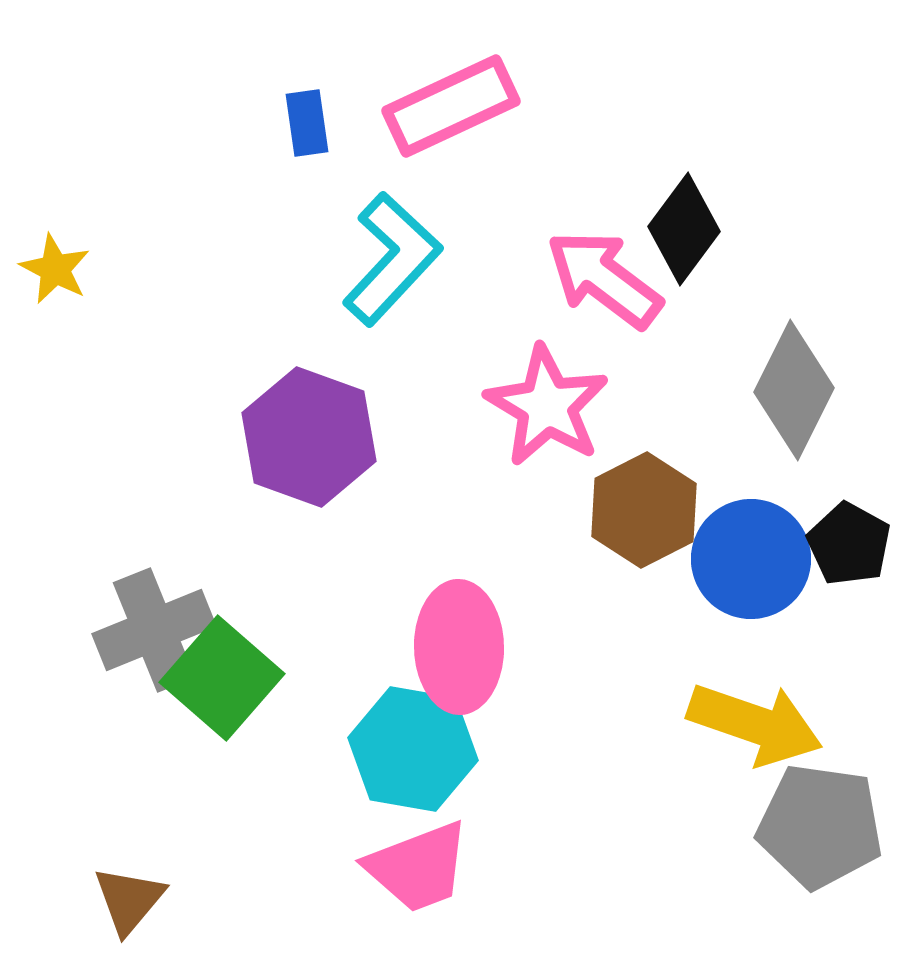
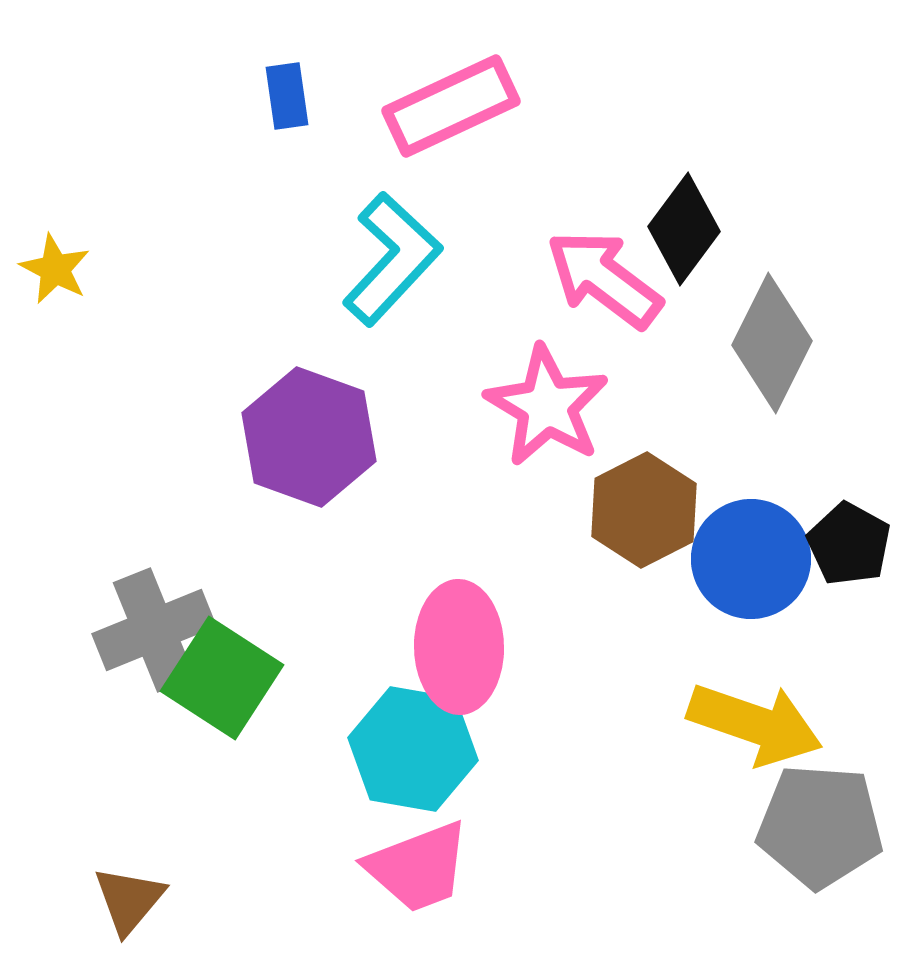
blue rectangle: moved 20 px left, 27 px up
gray diamond: moved 22 px left, 47 px up
green square: rotated 8 degrees counterclockwise
gray pentagon: rotated 4 degrees counterclockwise
